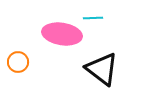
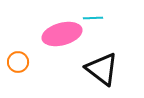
pink ellipse: rotated 24 degrees counterclockwise
